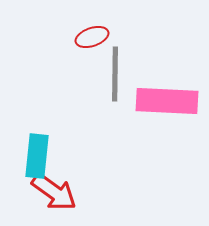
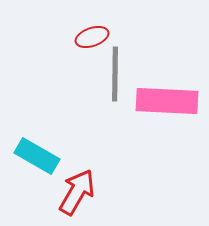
cyan rectangle: rotated 66 degrees counterclockwise
red arrow: moved 23 px right; rotated 96 degrees counterclockwise
